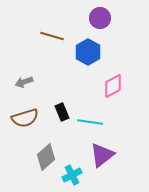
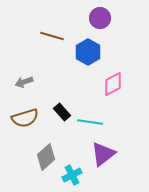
pink diamond: moved 2 px up
black rectangle: rotated 18 degrees counterclockwise
purple triangle: moved 1 px right, 1 px up
